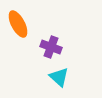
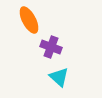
orange ellipse: moved 11 px right, 4 px up
